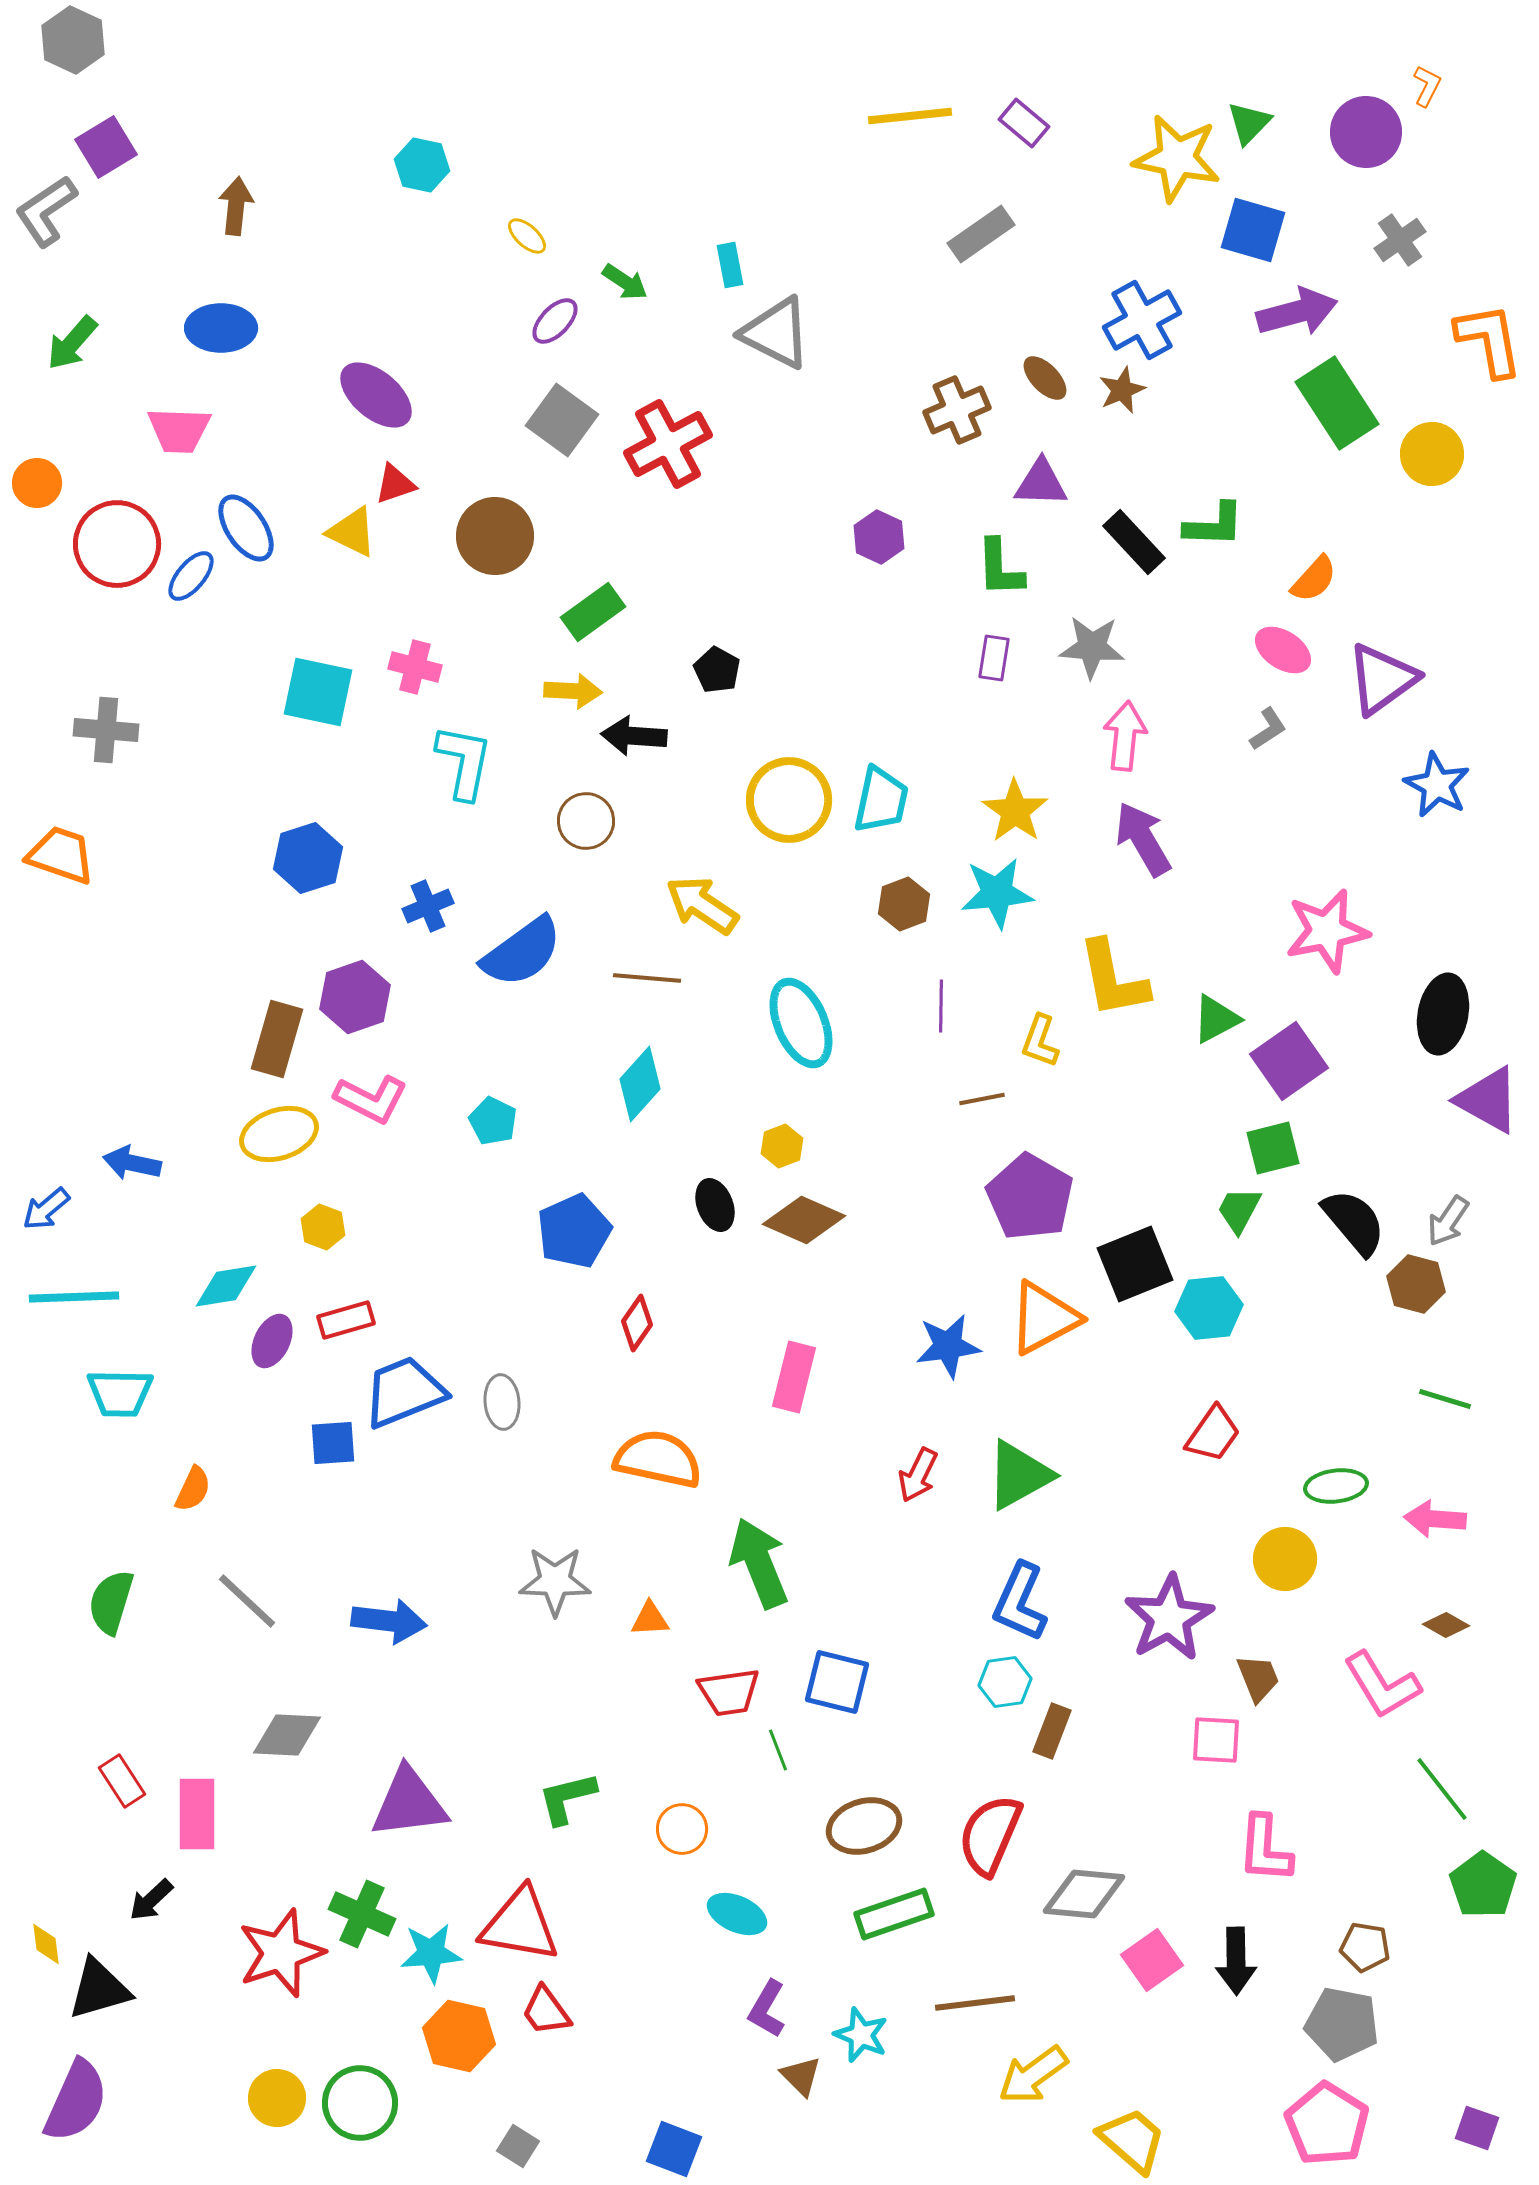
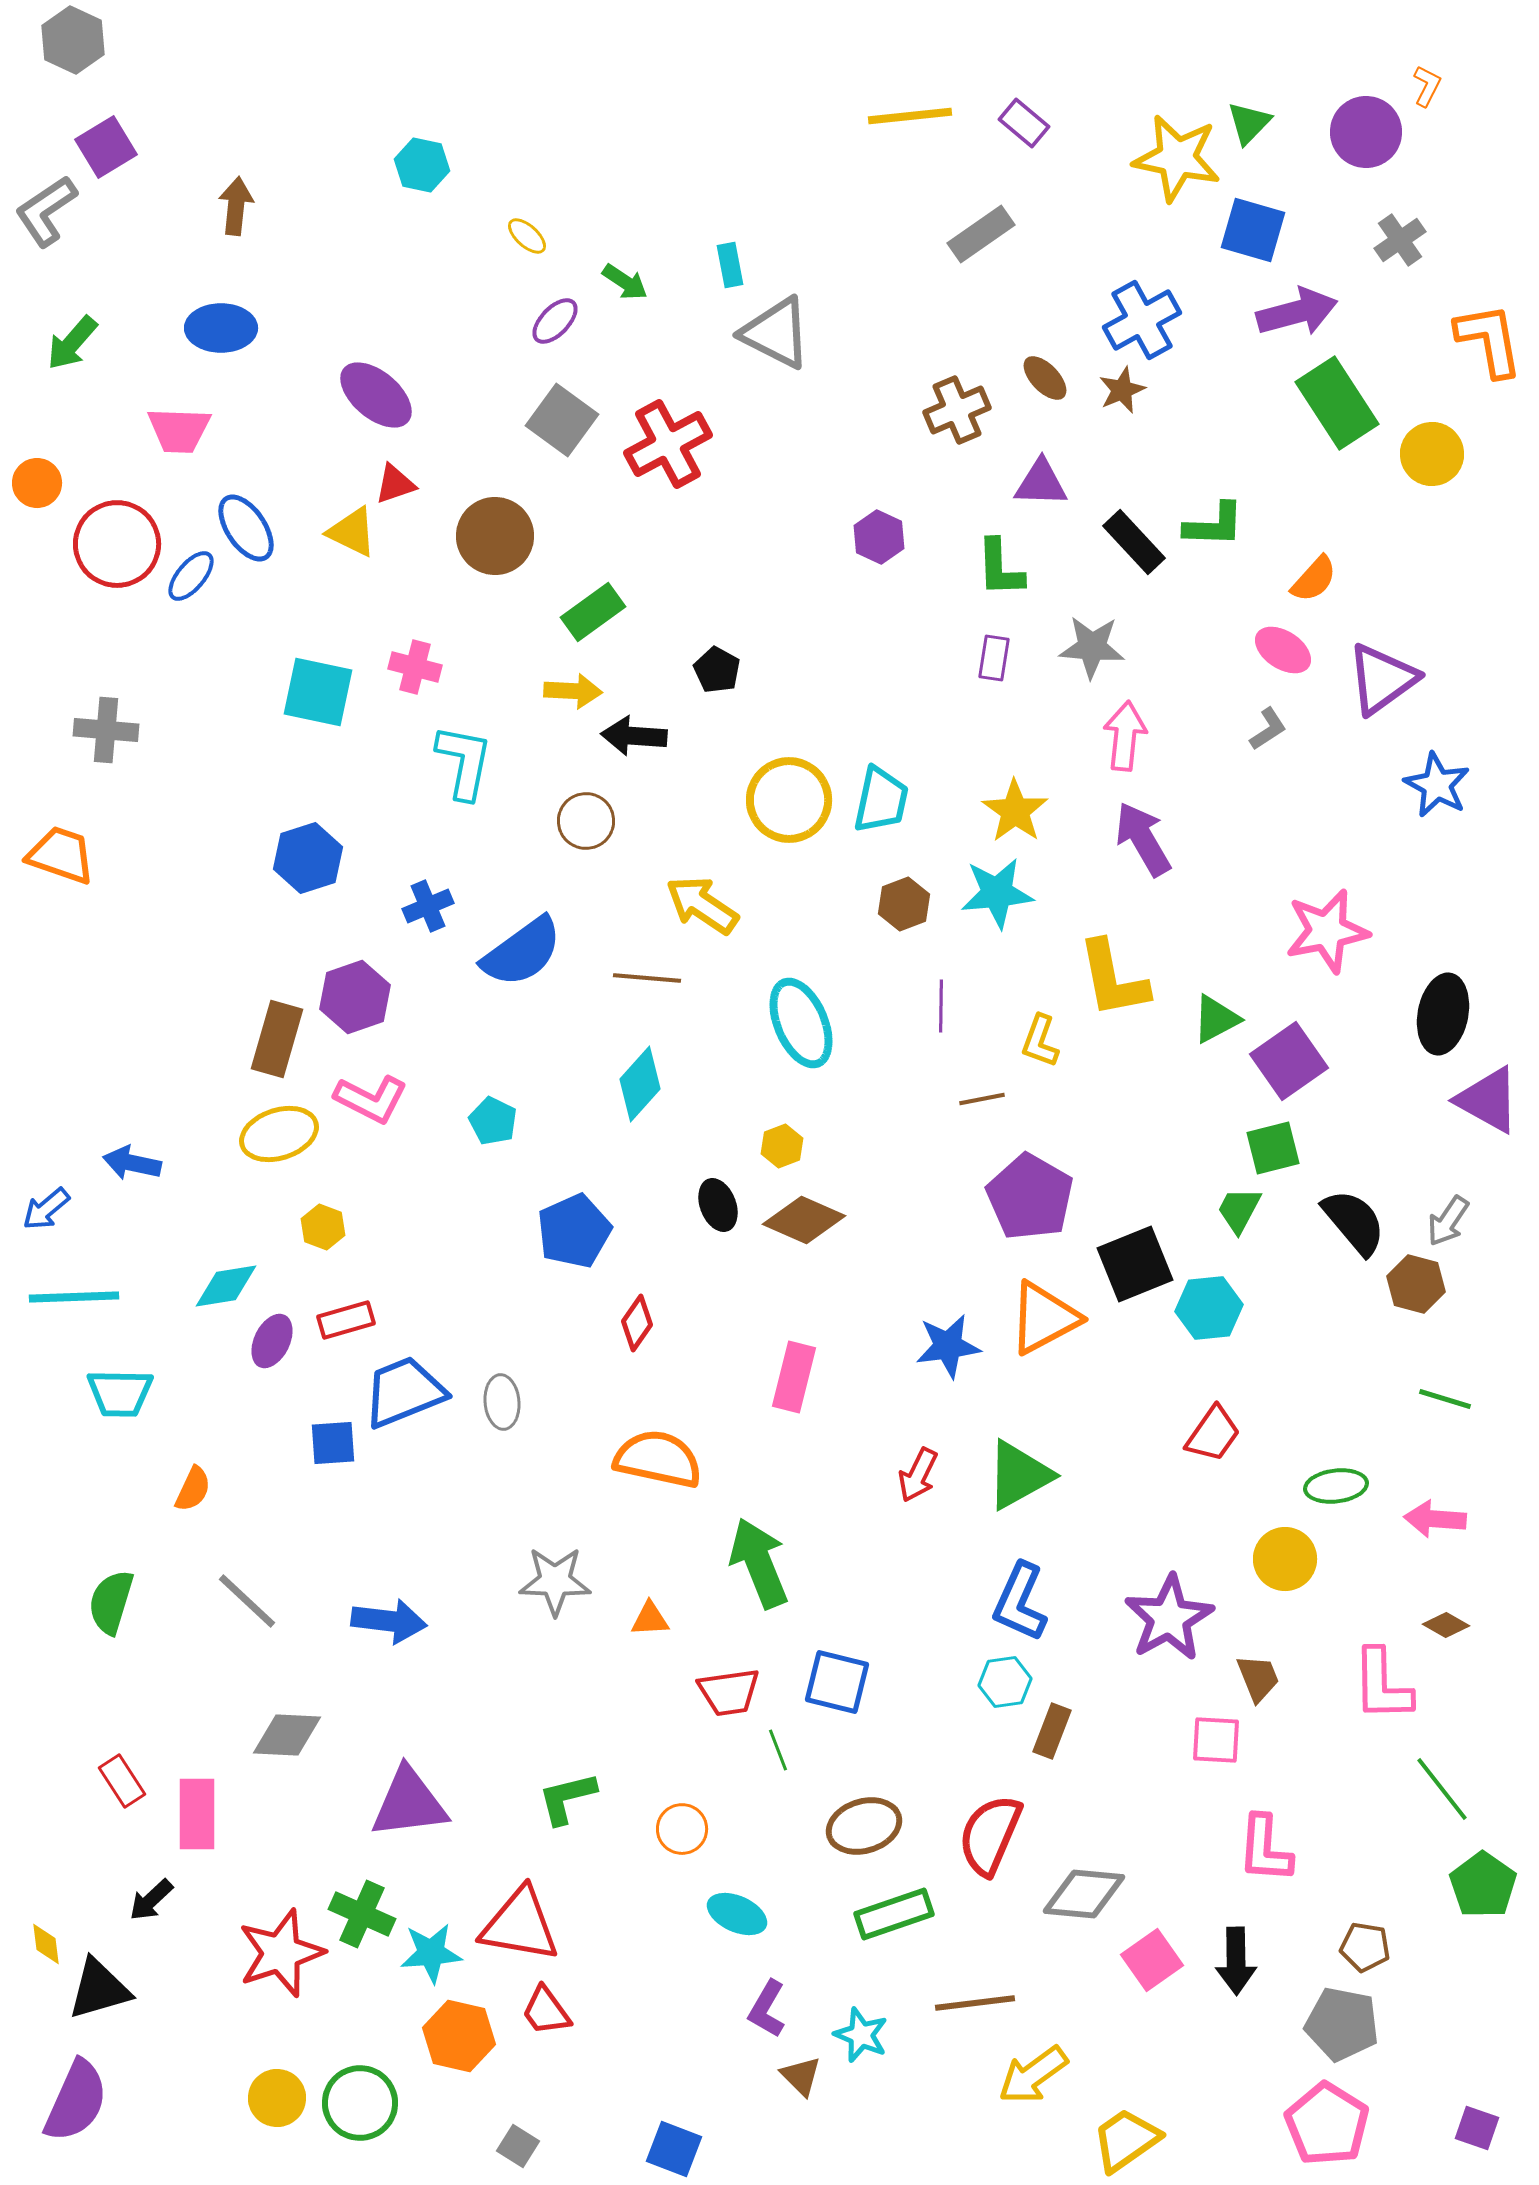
black ellipse at (715, 1205): moved 3 px right
pink L-shape at (1382, 1685): rotated 30 degrees clockwise
yellow trapezoid at (1132, 2140): moved 6 px left; rotated 76 degrees counterclockwise
